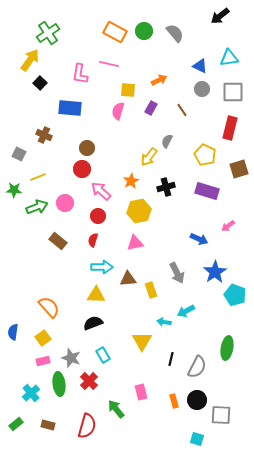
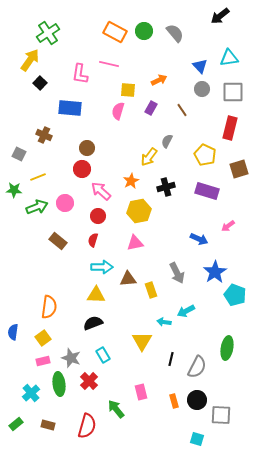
blue triangle at (200, 66): rotated 21 degrees clockwise
orange semicircle at (49, 307): rotated 50 degrees clockwise
